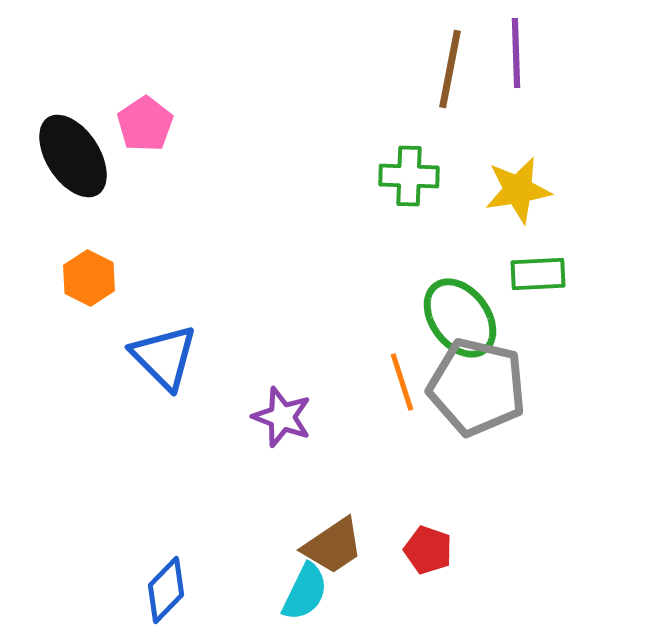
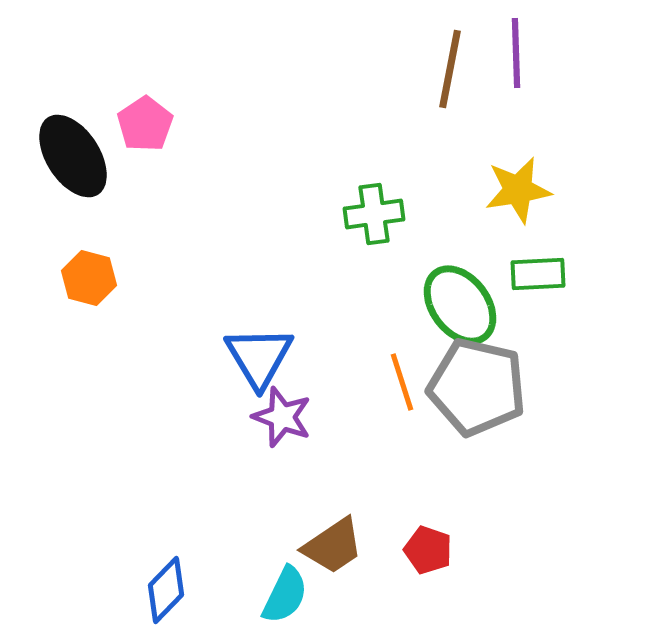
green cross: moved 35 px left, 38 px down; rotated 10 degrees counterclockwise
orange hexagon: rotated 12 degrees counterclockwise
green ellipse: moved 13 px up
blue triangle: moved 95 px right; rotated 14 degrees clockwise
cyan semicircle: moved 20 px left, 3 px down
